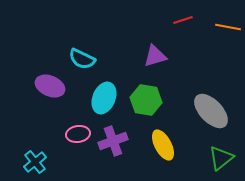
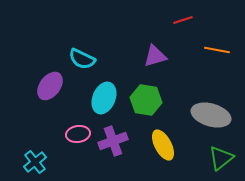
orange line: moved 11 px left, 23 px down
purple ellipse: rotated 76 degrees counterclockwise
gray ellipse: moved 4 px down; rotated 30 degrees counterclockwise
